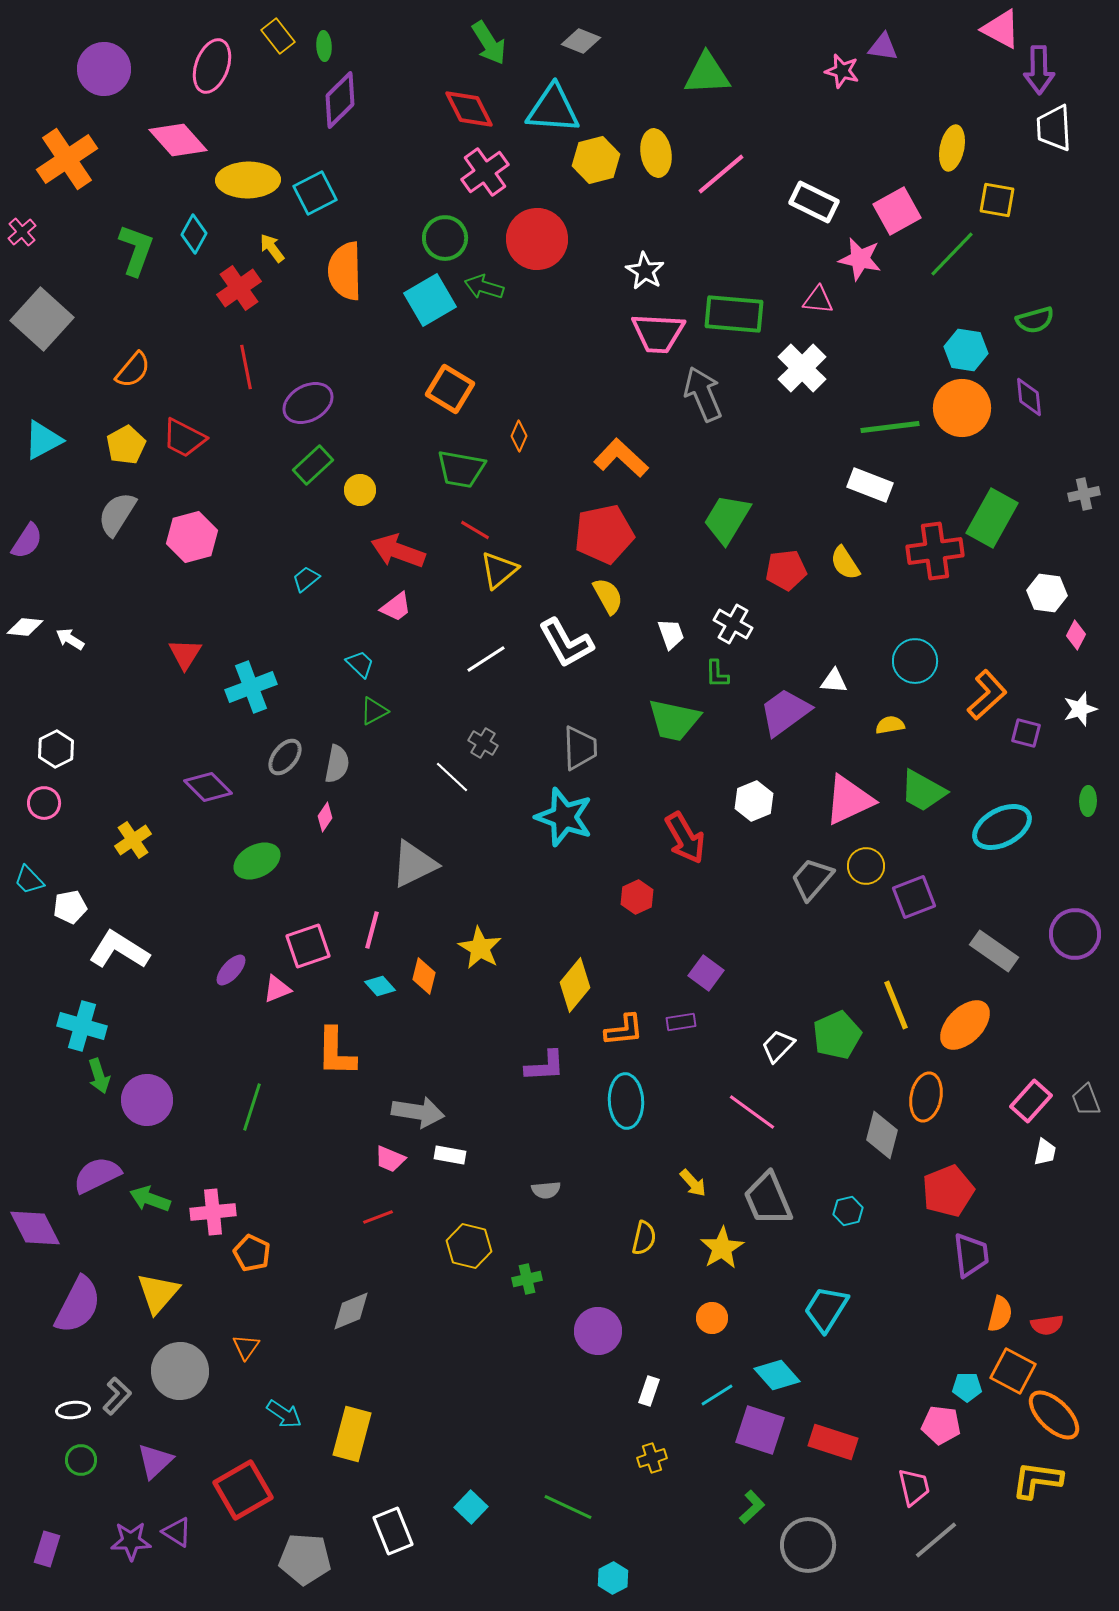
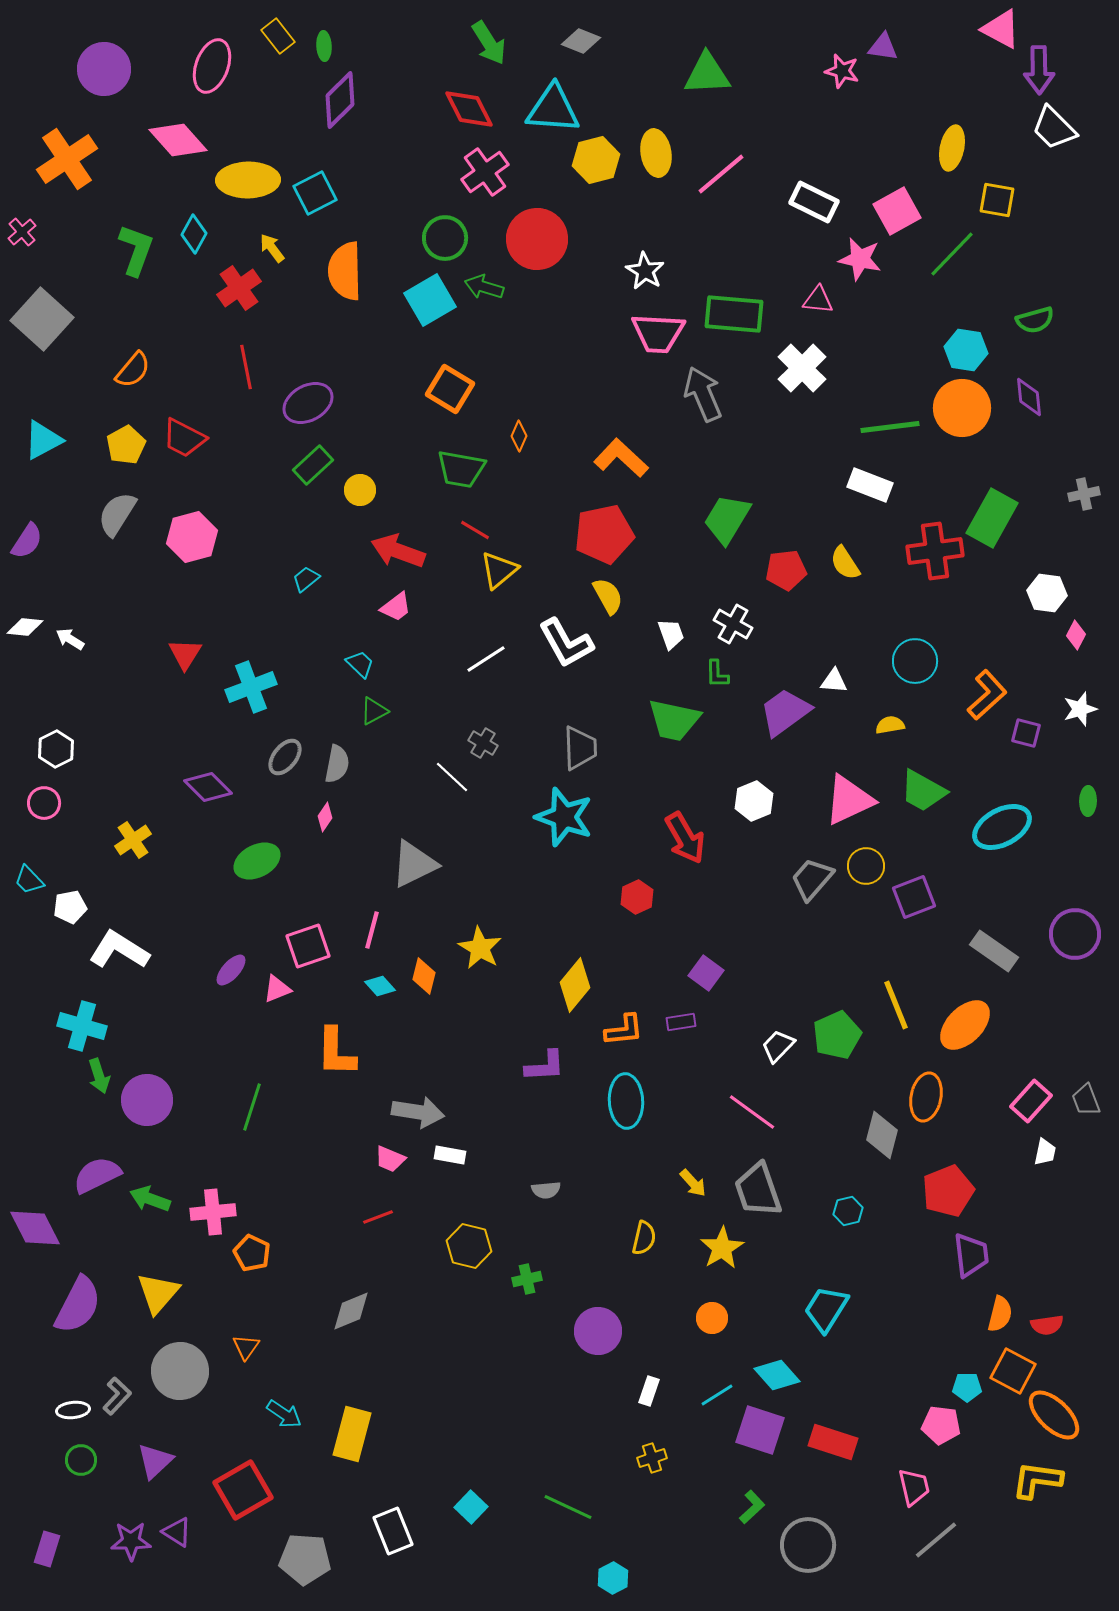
white trapezoid at (1054, 128): rotated 42 degrees counterclockwise
gray trapezoid at (768, 1199): moved 10 px left, 9 px up; rotated 4 degrees clockwise
